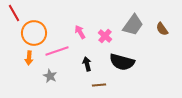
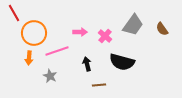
pink arrow: rotated 120 degrees clockwise
